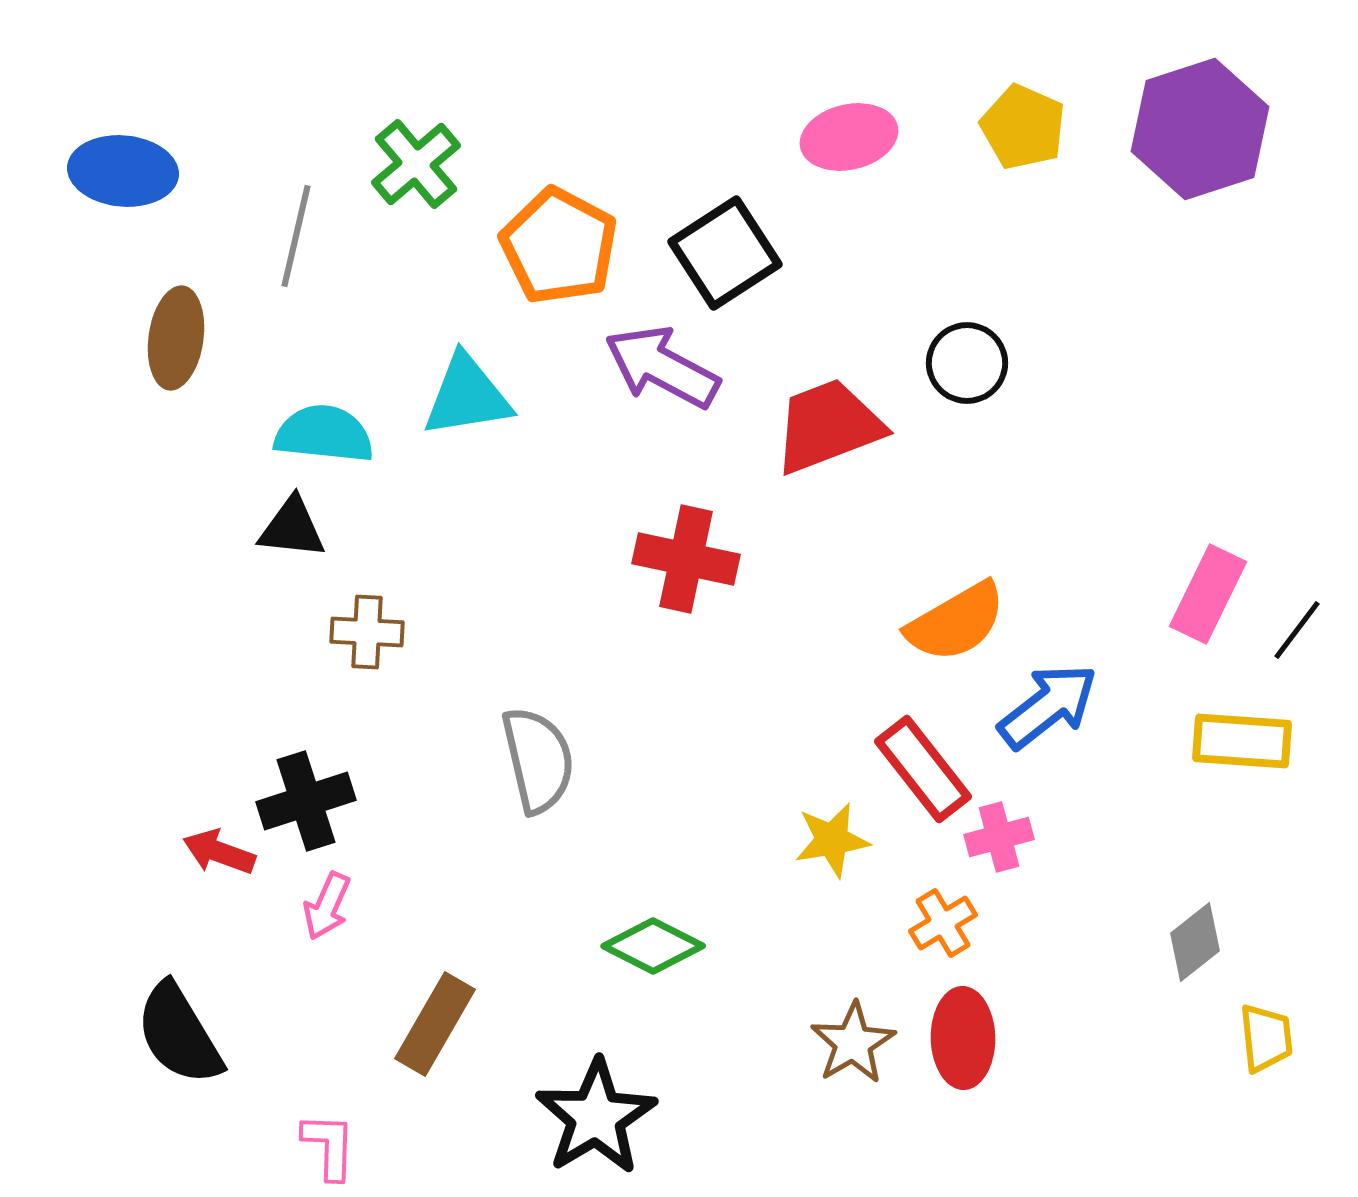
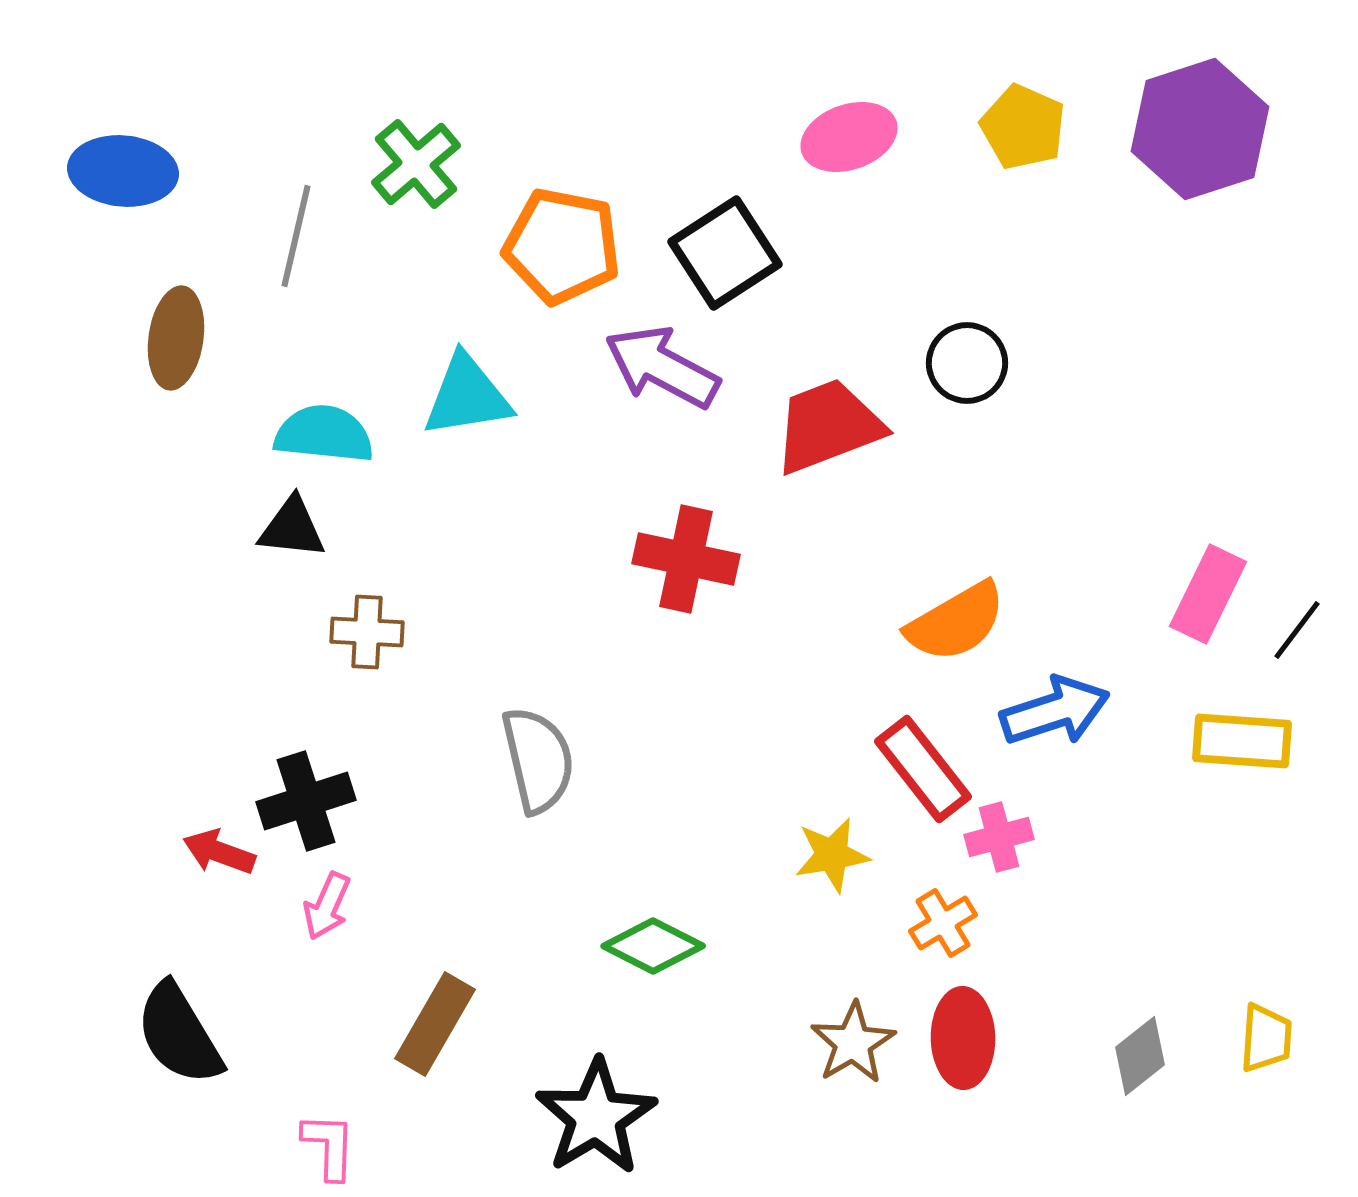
pink ellipse: rotated 6 degrees counterclockwise
orange pentagon: moved 3 px right; rotated 17 degrees counterclockwise
blue arrow: moved 7 px right, 5 px down; rotated 20 degrees clockwise
yellow star: moved 15 px down
gray diamond: moved 55 px left, 114 px down
yellow trapezoid: rotated 10 degrees clockwise
